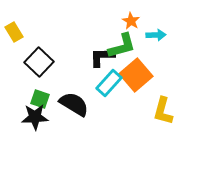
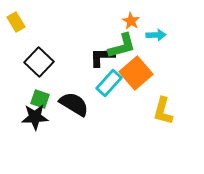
yellow rectangle: moved 2 px right, 10 px up
orange square: moved 2 px up
